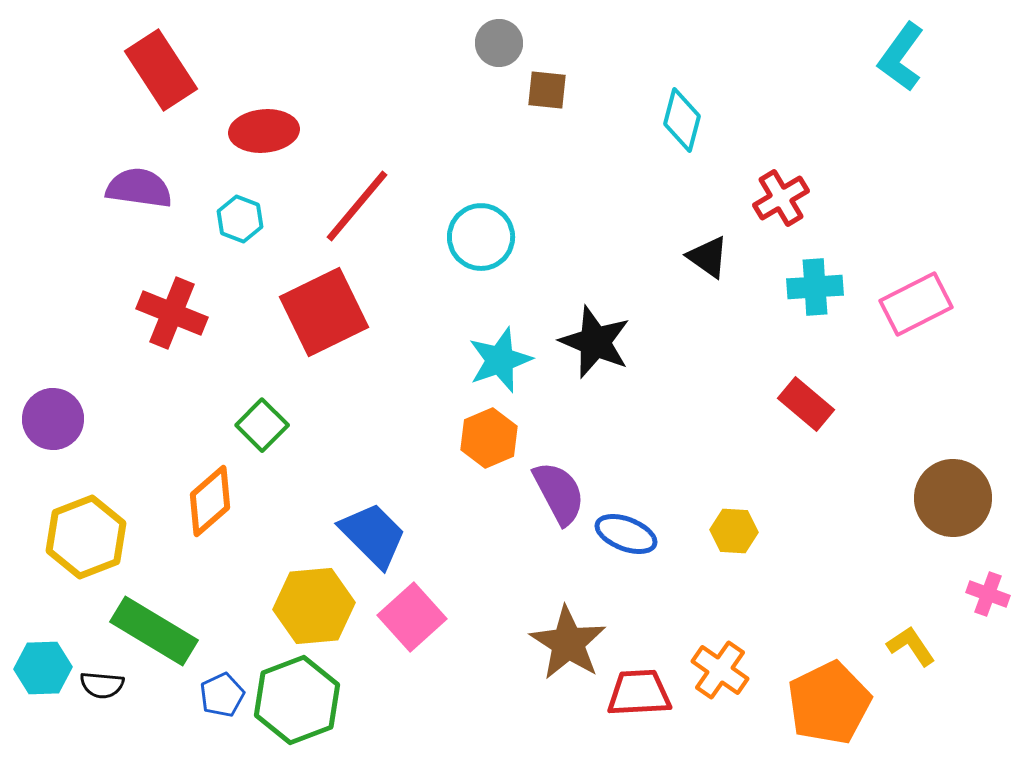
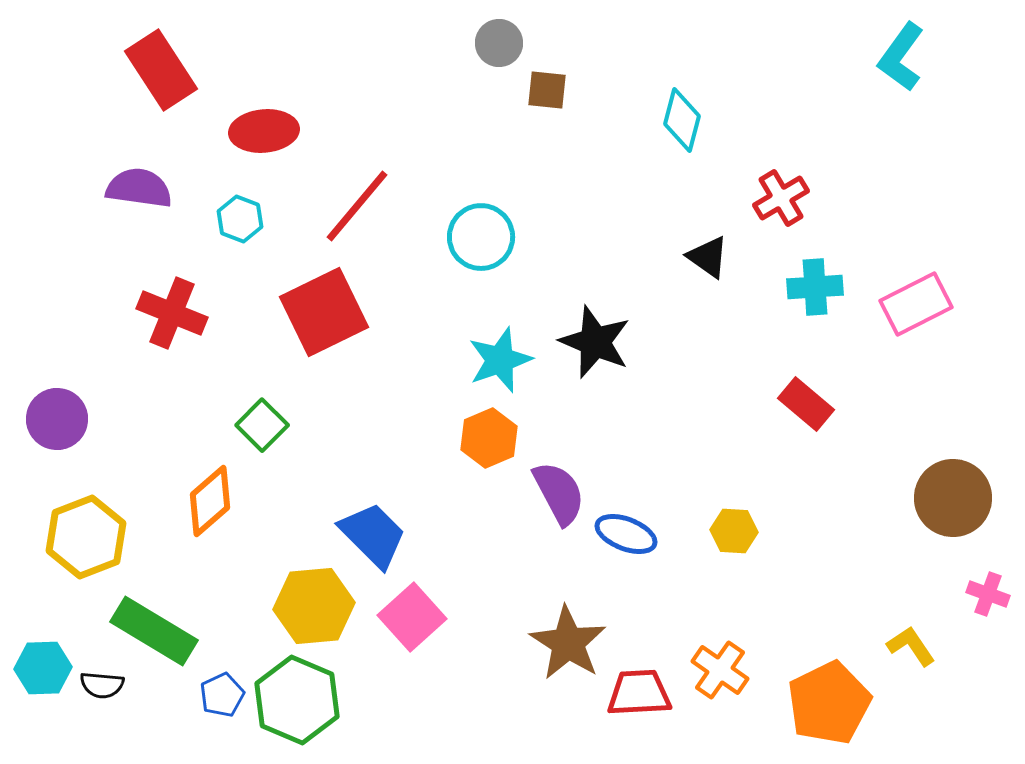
purple circle at (53, 419): moved 4 px right
green hexagon at (297, 700): rotated 16 degrees counterclockwise
